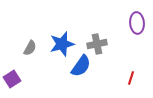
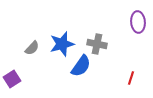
purple ellipse: moved 1 px right, 1 px up
gray cross: rotated 24 degrees clockwise
gray semicircle: moved 2 px right; rotated 14 degrees clockwise
